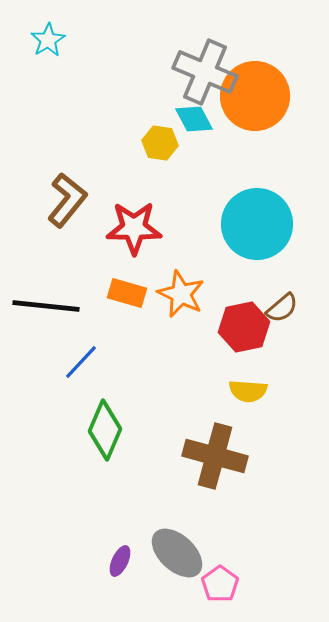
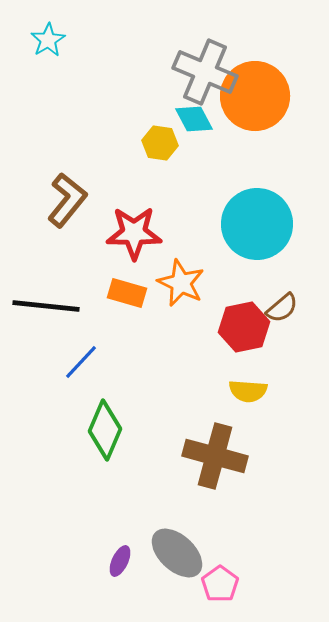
red star: moved 5 px down
orange star: moved 11 px up
